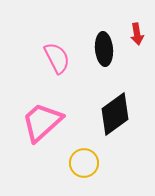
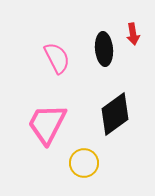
red arrow: moved 4 px left
pink trapezoid: moved 5 px right, 2 px down; rotated 21 degrees counterclockwise
